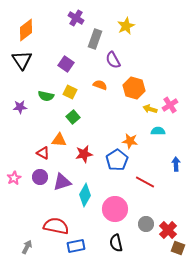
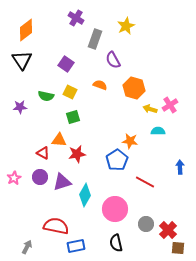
green square: rotated 24 degrees clockwise
red star: moved 7 px left
blue arrow: moved 4 px right, 3 px down
brown square: rotated 16 degrees counterclockwise
